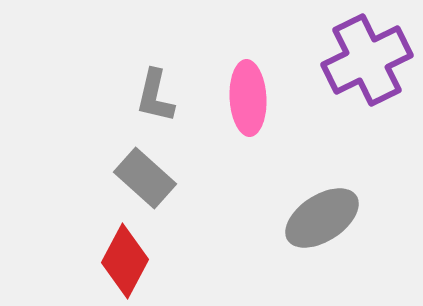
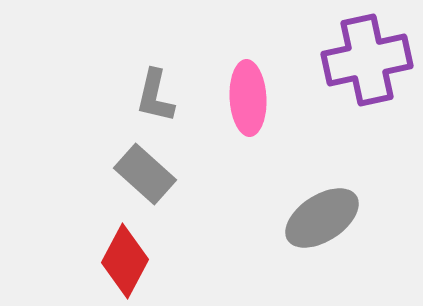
purple cross: rotated 14 degrees clockwise
gray rectangle: moved 4 px up
